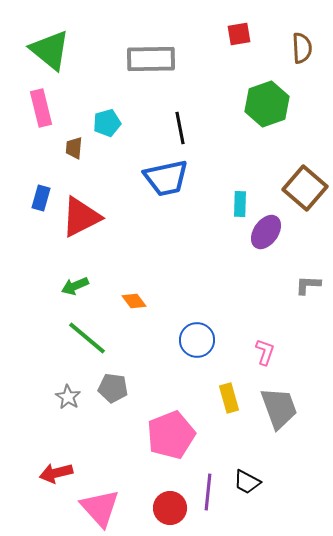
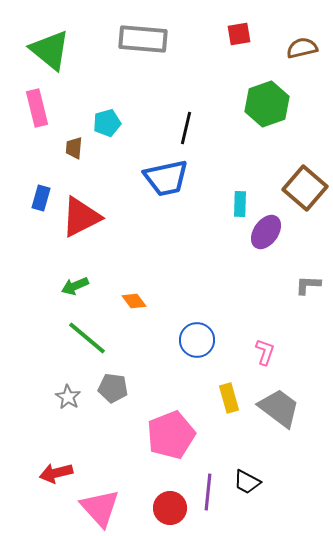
brown semicircle: rotated 100 degrees counterclockwise
gray rectangle: moved 8 px left, 20 px up; rotated 6 degrees clockwise
pink rectangle: moved 4 px left
black line: moved 6 px right; rotated 24 degrees clockwise
gray trapezoid: rotated 33 degrees counterclockwise
